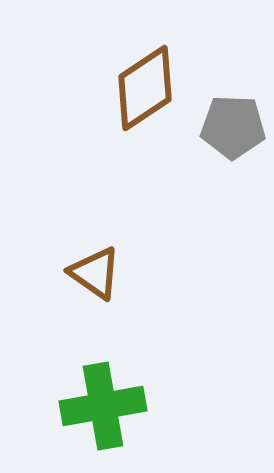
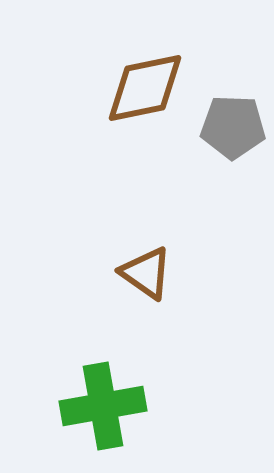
brown diamond: rotated 22 degrees clockwise
brown triangle: moved 51 px right
